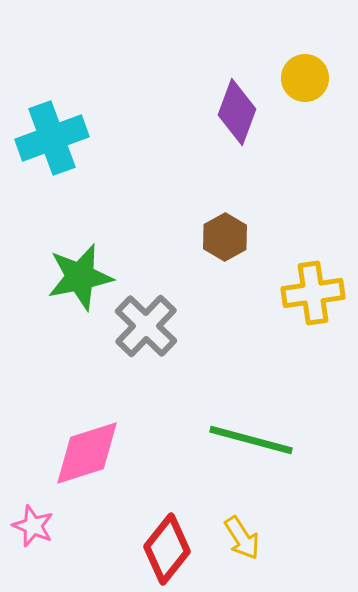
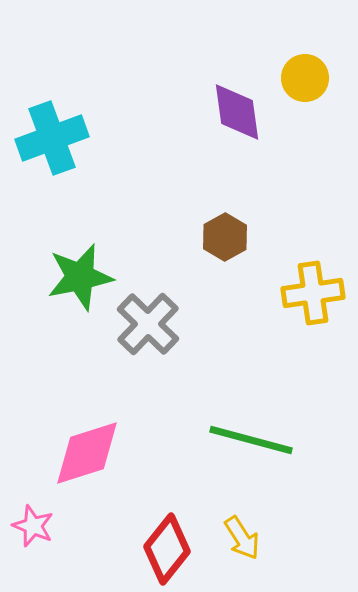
purple diamond: rotated 28 degrees counterclockwise
gray cross: moved 2 px right, 2 px up
